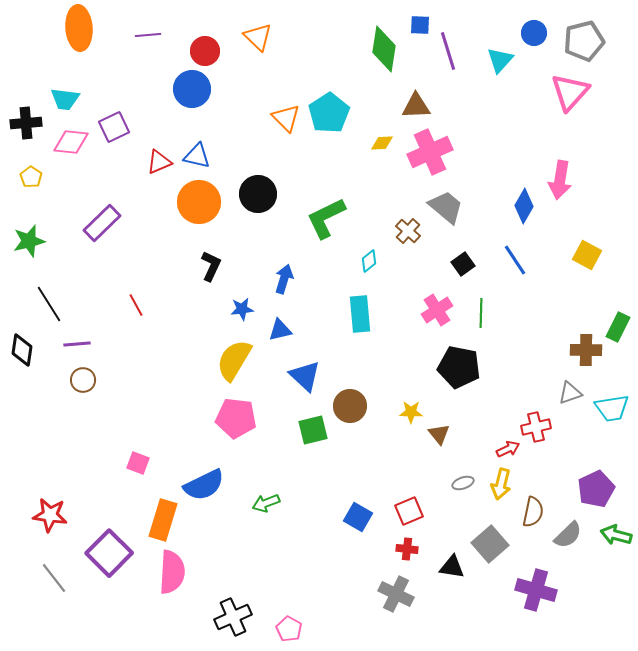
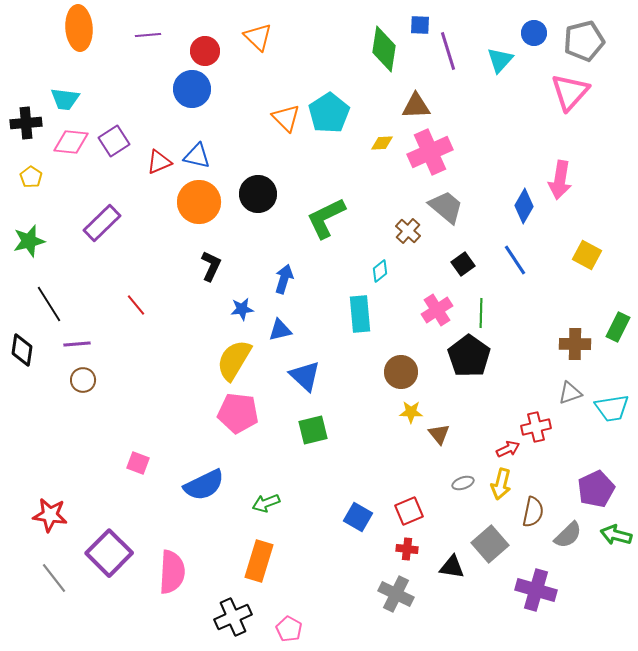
purple square at (114, 127): moved 14 px down; rotated 8 degrees counterclockwise
cyan diamond at (369, 261): moved 11 px right, 10 px down
red line at (136, 305): rotated 10 degrees counterclockwise
brown cross at (586, 350): moved 11 px left, 6 px up
black pentagon at (459, 367): moved 10 px right, 11 px up; rotated 24 degrees clockwise
brown circle at (350, 406): moved 51 px right, 34 px up
pink pentagon at (236, 418): moved 2 px right, 5 px up
orange rectangle at (163, 520): moved 96 px right, 41 px down
